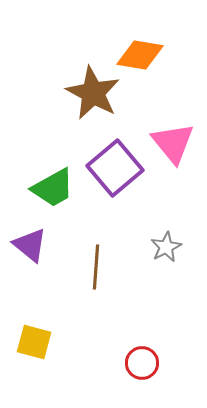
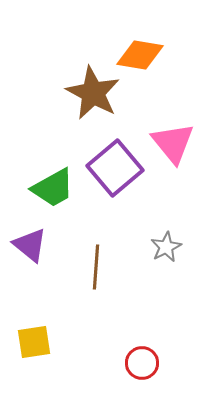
yellow square: rotated 24 degrees counterclockwise
